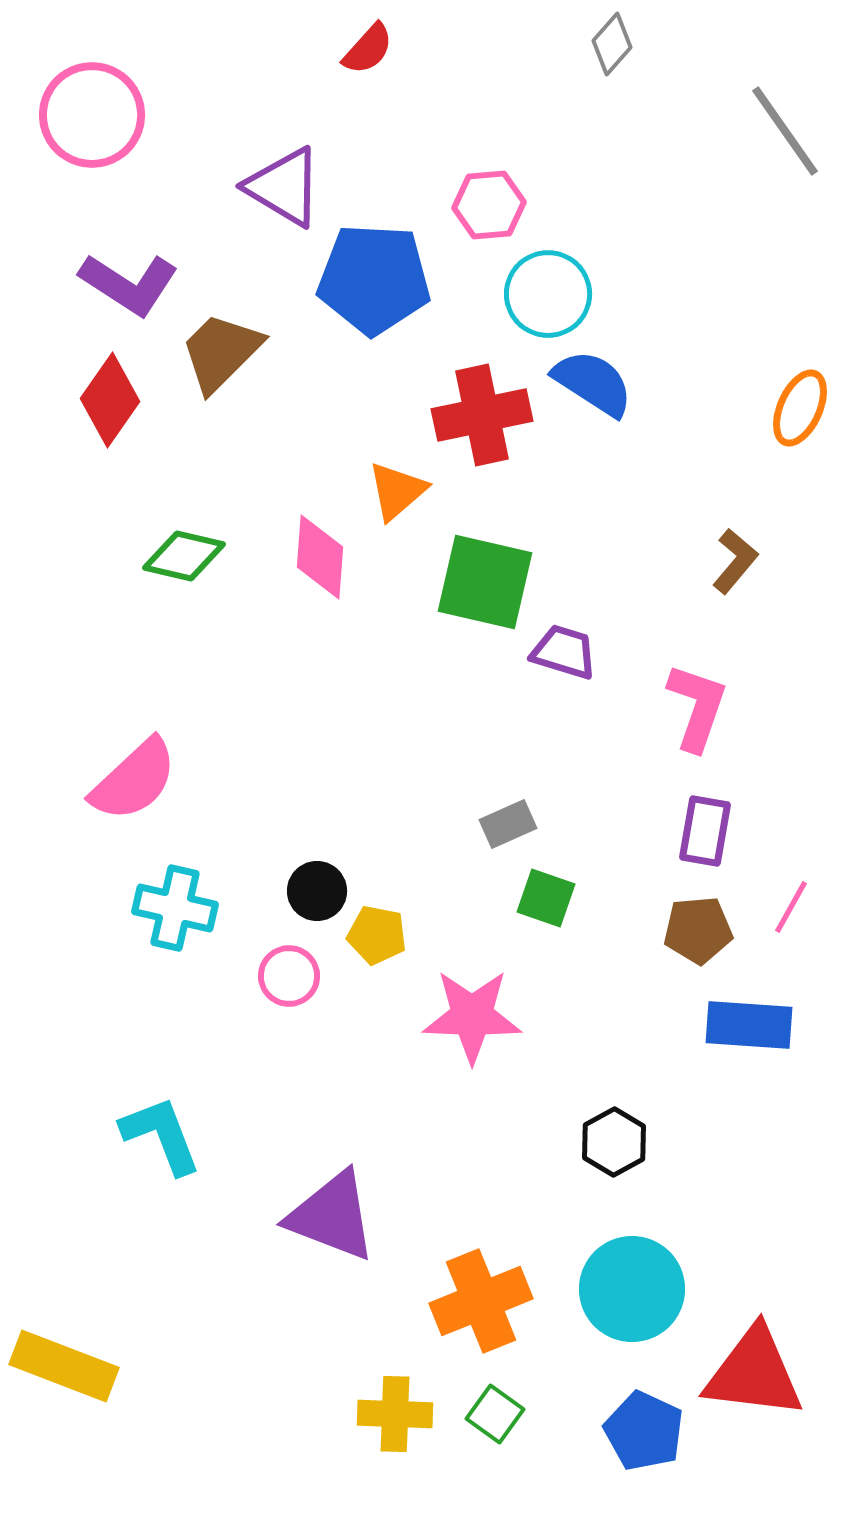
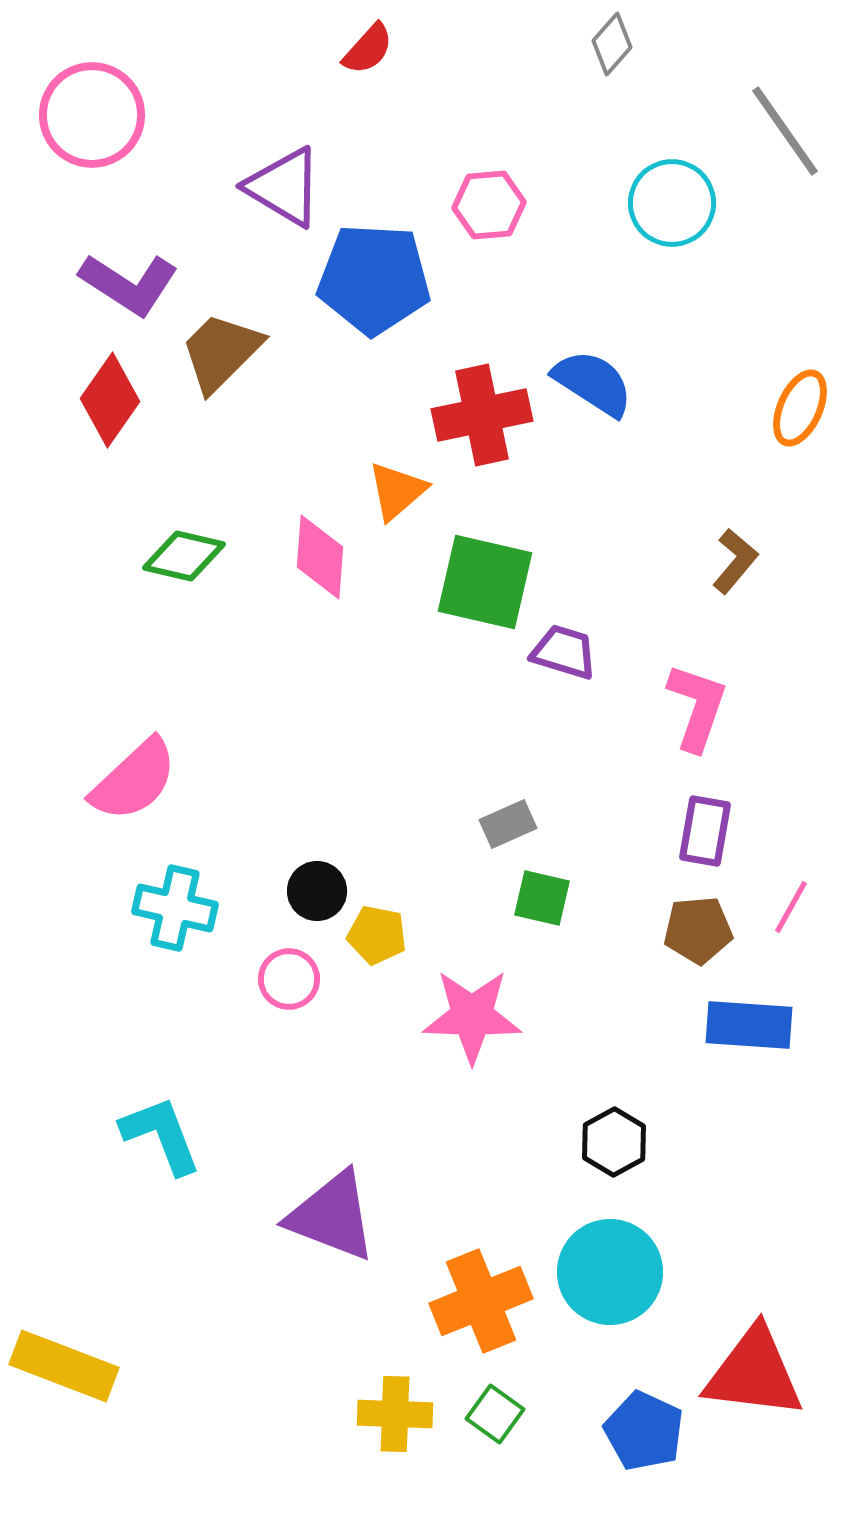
cyan circle at (548, 294): moved 124 px right, 91 px up
green square at (546, 898): moved 4 px left; rotated 6 degrees counterclockwise
pink circle at (289, 976): moved 3 px down
cyan circle at (632, 1289): moved 22 px left, 17 px up
